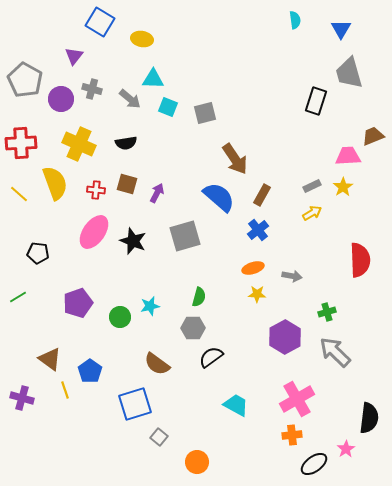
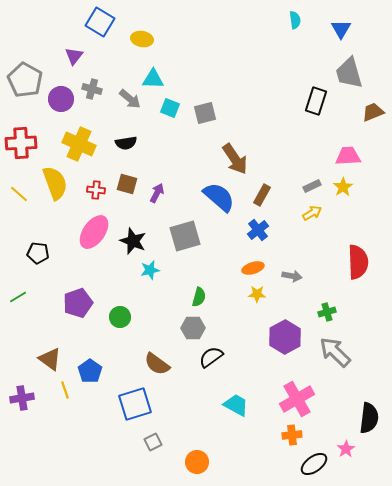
cyan square at (168, 107): moved 2 px right, 1 px down
brown trapezoid at (373, 136): moved 24 px up
red semicircle at (360, 260): moved 2 px left, 2 px down
cyan star at (150, 306): moved 36 px up
purple cross at (22, 398): rotated 25 degrees counterclockwise
gray square at (159, 437): moved 6 px left, 5 px down; rotated 24 degrees clockwise
